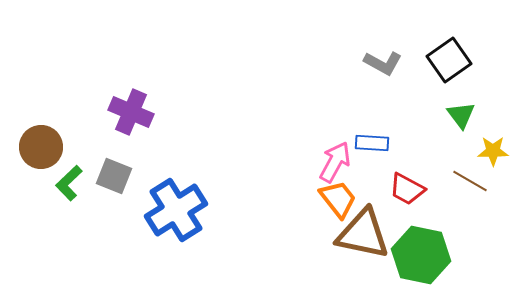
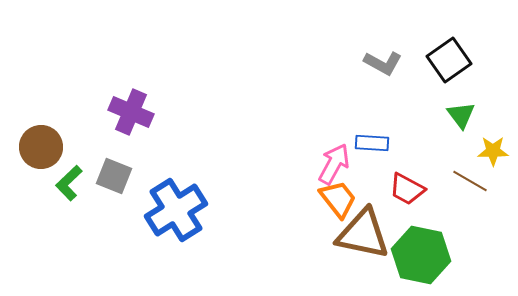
pink arrow: moved 1 px left, 2 px down
